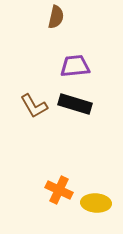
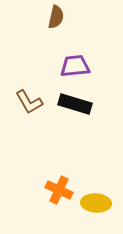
brown L-shape: moved 5 px left, 4 px up
